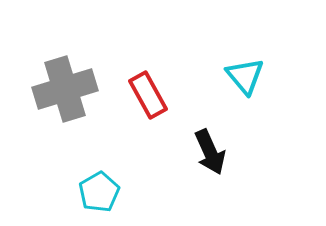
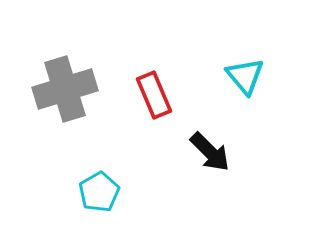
red rectangle: moved 6 px right; rotated 6 degrees clockwise
black arrow: rotated 21 degrees counterclockwise
